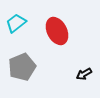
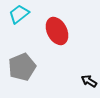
cyan trapezoid: moved 3 px right, 9 px up
black arrow: moved 5 px right, 7 px down; rotated 63 degrees clockwise
